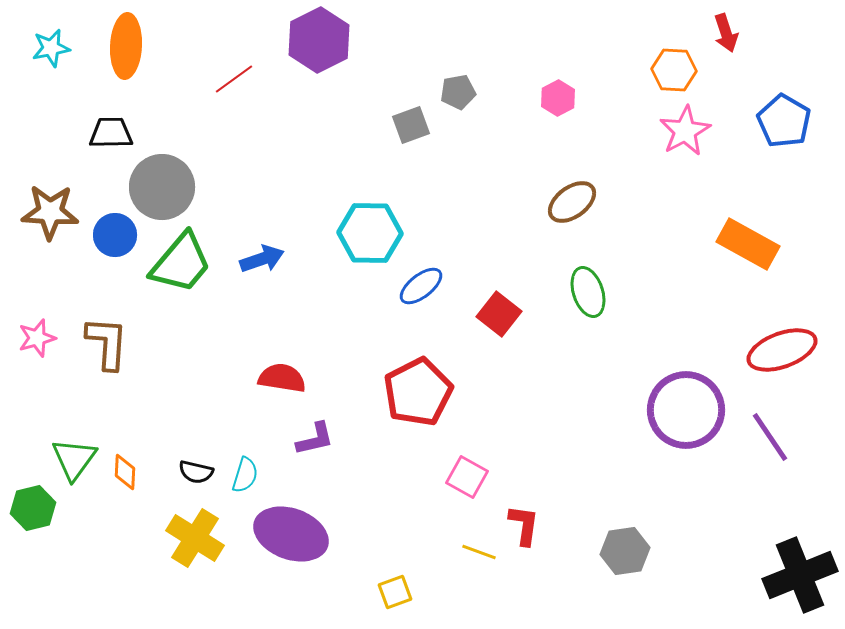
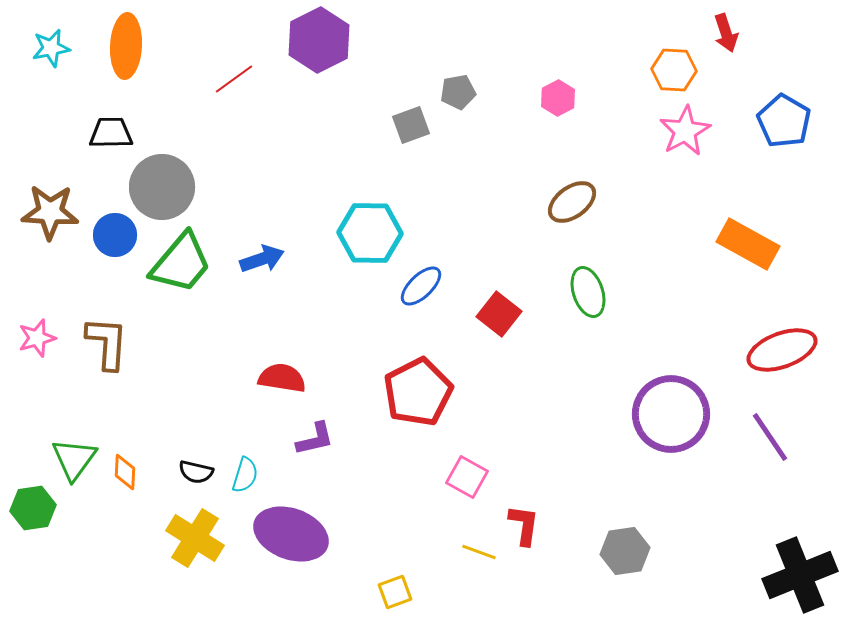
blue ellipse at (421, 286): rotated 6 degrees counterclockwise
purple circle at (686, 410): moved 15 px left, 4 px down
green hexagon at (33, 508): rotated 6 degrees clockwise
